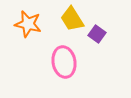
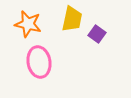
yellow trapezoid: rotated 136 degrees counterclockwise
pink ellipse: moved 25 px left
